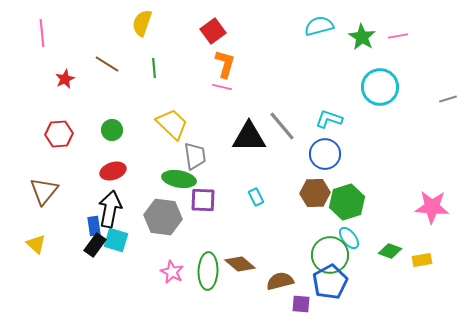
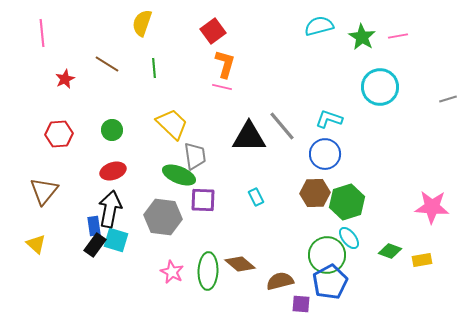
green ellipse at (179, 179): moved 4 px up; rotated 12 degrees clockwise
green circle at (330, 255): moved 3 px left
